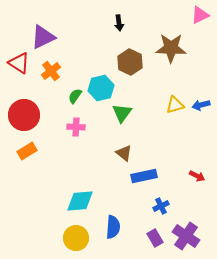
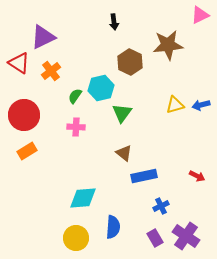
black arrow: moved 5 px left, 1 px up
brown star: moved 3 px left, 3 px up; rotated 8 degrees counterclockwise
cyan diamond: moved 3 px right, 3 px up
